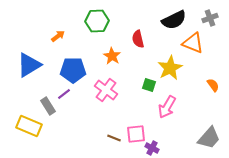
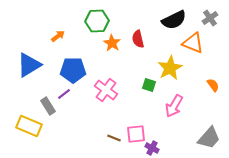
gray cross: rotated 14 degrees counterclockwise
orange star: moved 13 px up
pink arrow: moved 7 px right, 1 px up
